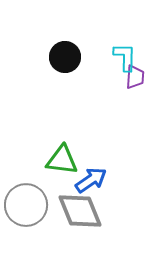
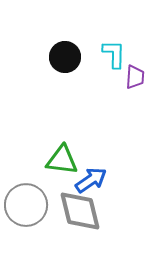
cyan L-shape: moved 11 px left, 3 px up
gray diamond: rotated 9 degrees clockwise
